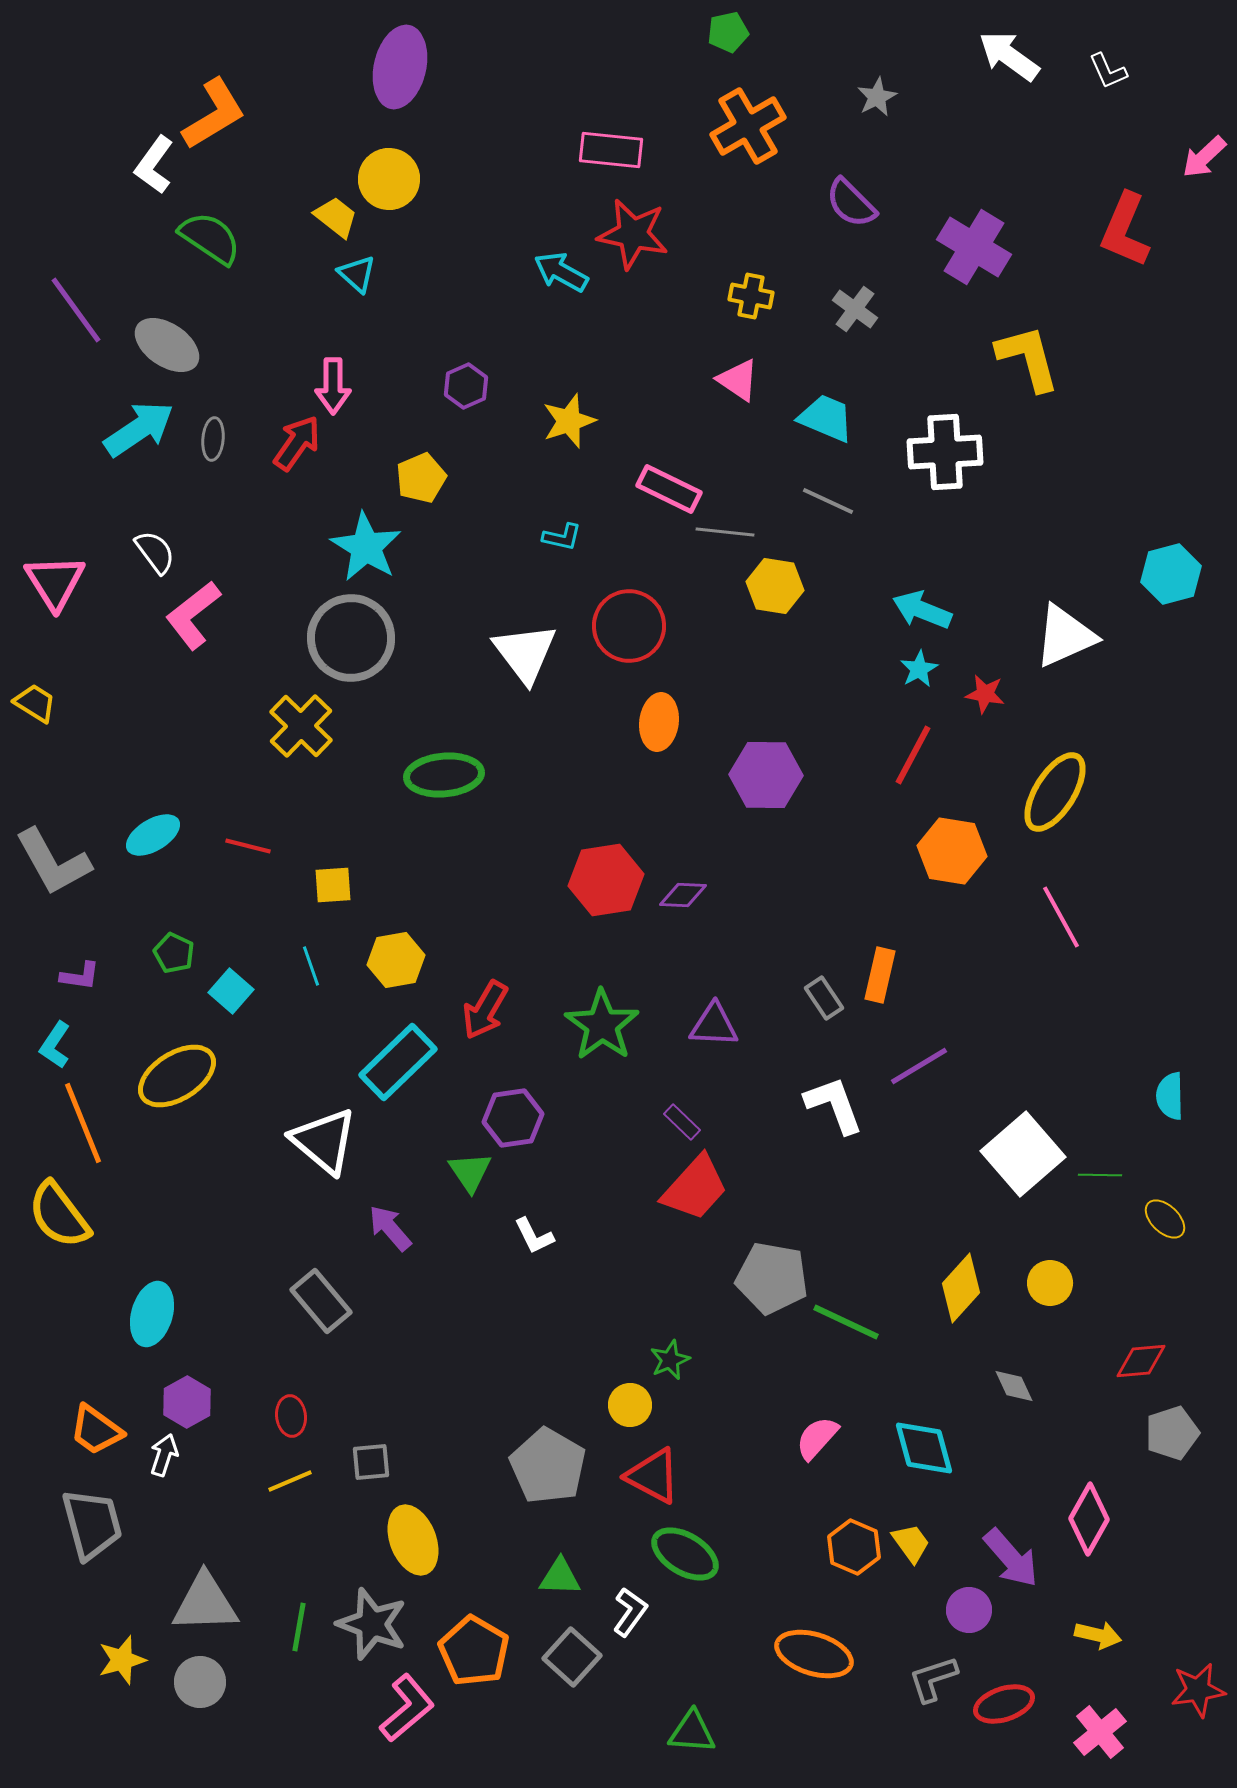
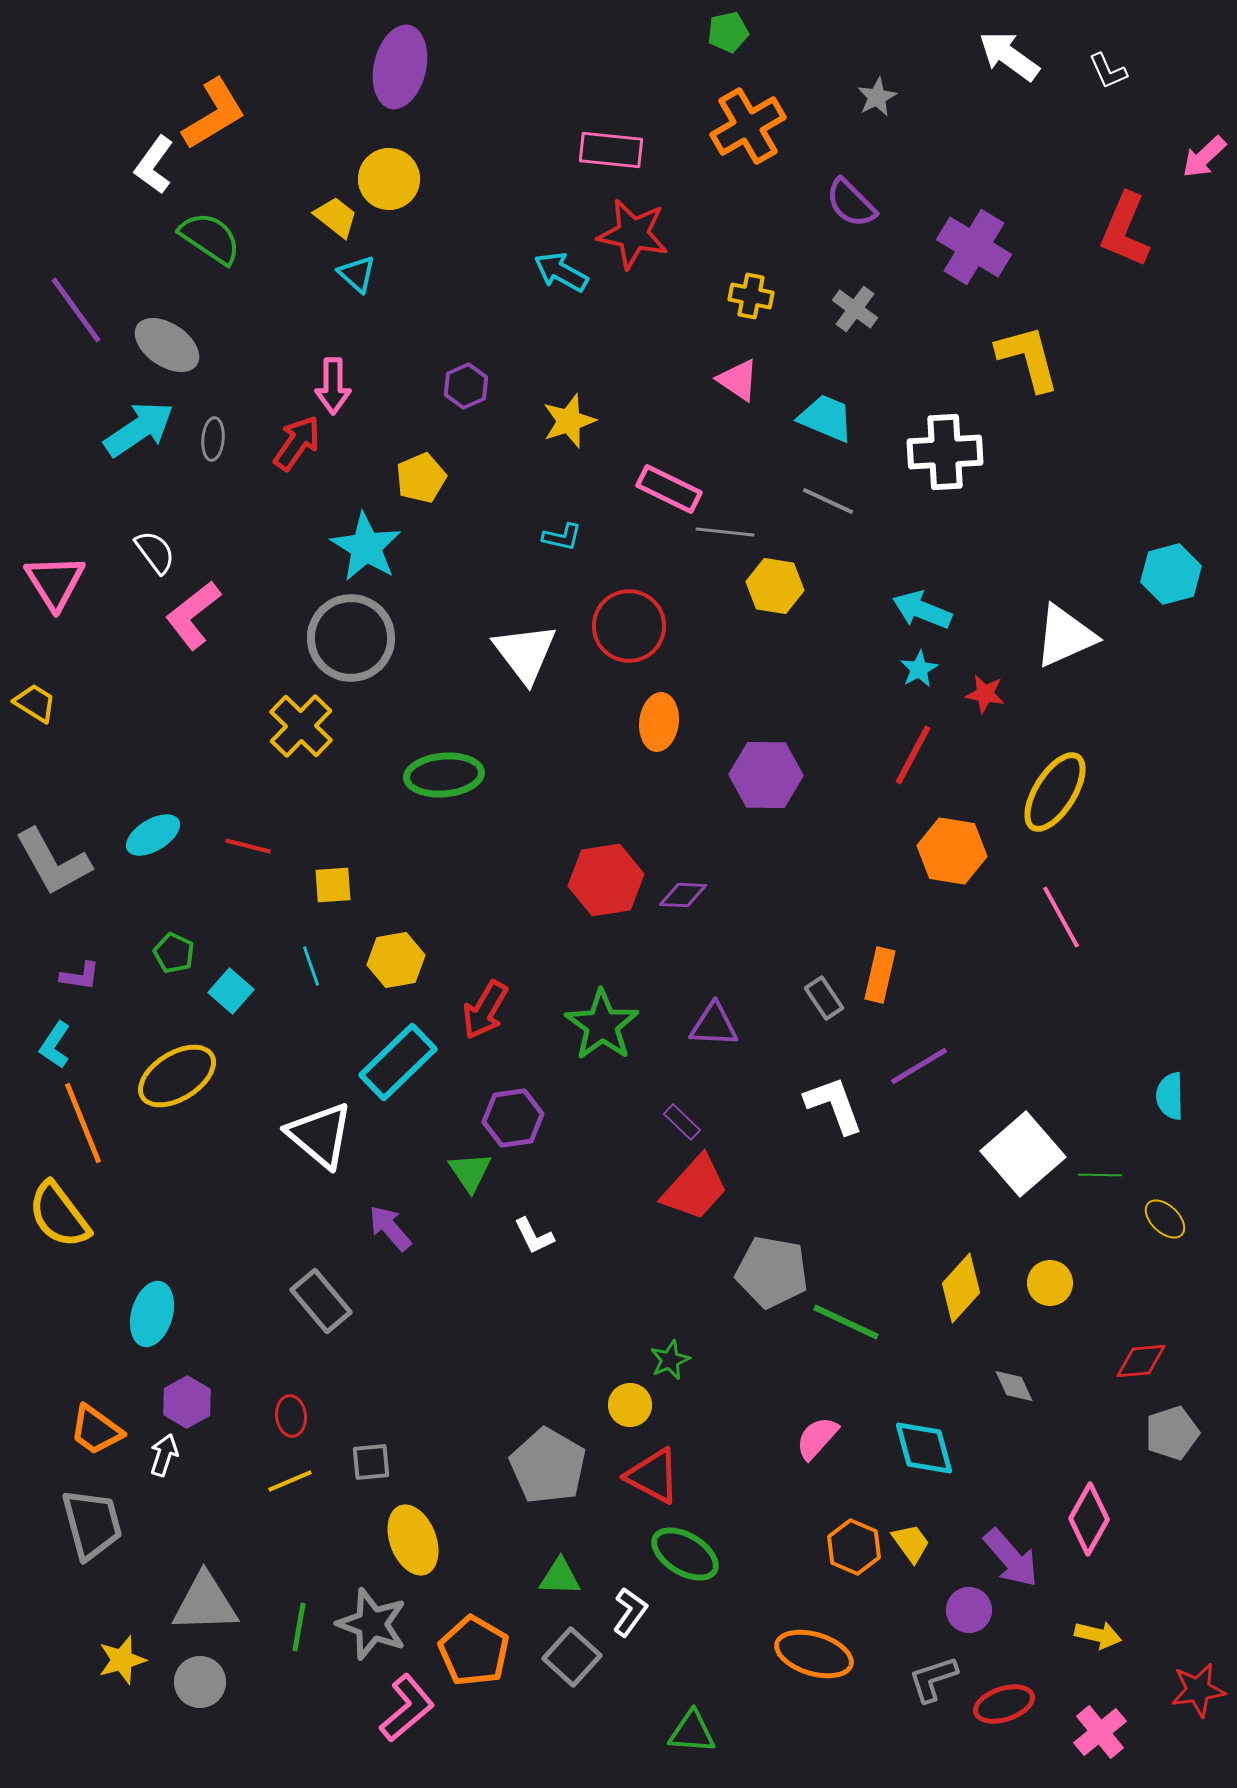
white triangle at (324, 1141): moved 4 px left, 6 px up
gray pentagon at (772, 1278): moved 6 px up
